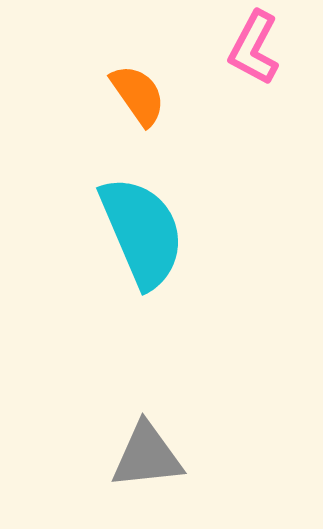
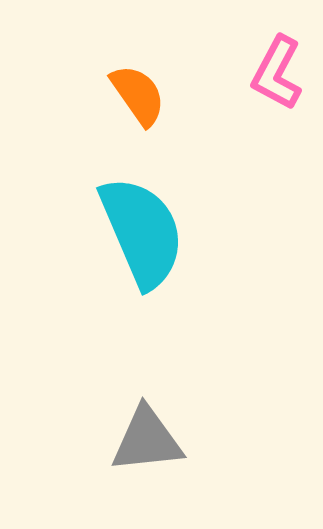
pink L-shape: moved 23 px right, 25 px down
gray triangle: moved 16 px up
